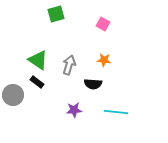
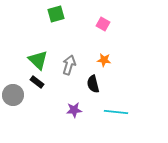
green triangle: rotated 10 degrees clockwise
black semicircle: rotated 72 degrees clockwise
